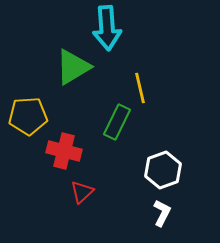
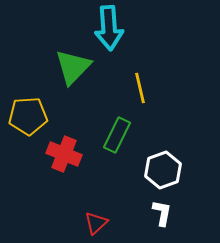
cyan arrow: moved 2 px right
green triangle: rotated 15 degrees counterclockwise
green rectangle: moved 13 px down
red cross: moved 3 px down; rotated 8 degrees clockwise
red triangle: moved 14 px right, 31 px down
white L-shape: rotated 16 degrees counterclockwise
